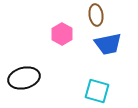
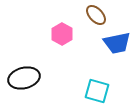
brown ellipse: rotated 35 degrees counterclockwise
blue trapezoid: moved 9 px right, 1 px up
